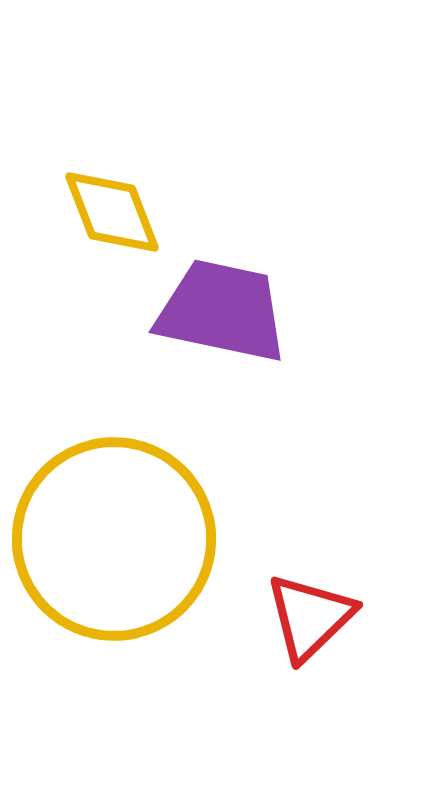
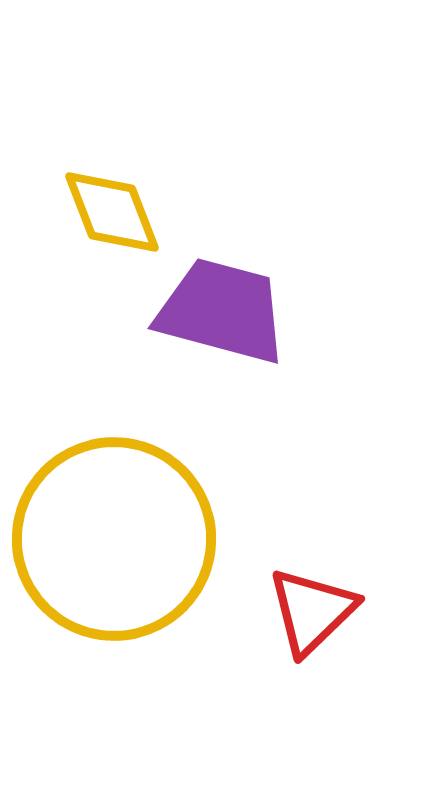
purple trapezoid: rotated 3 degrees clockwise
red triangle: moved 2 px right, 6 px up
